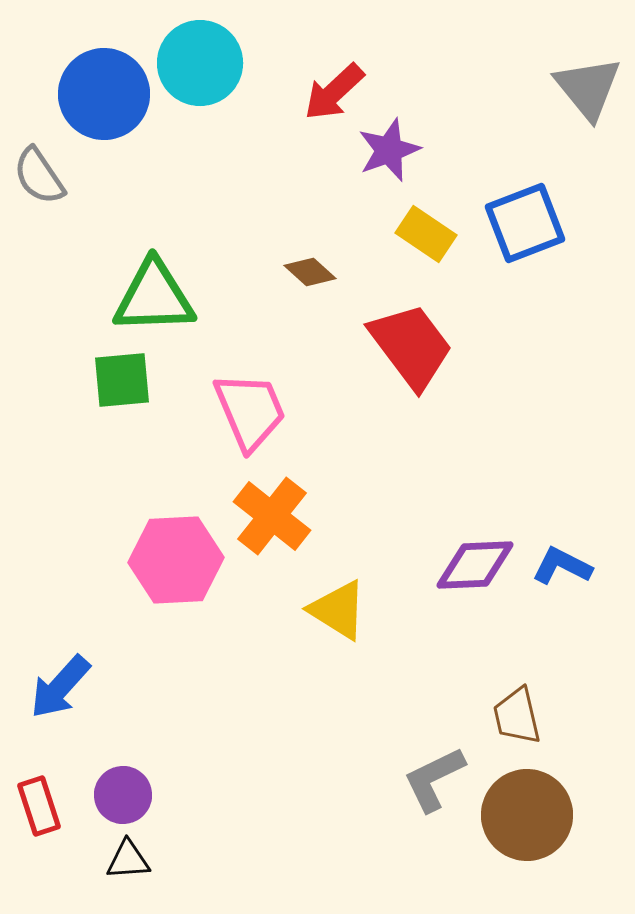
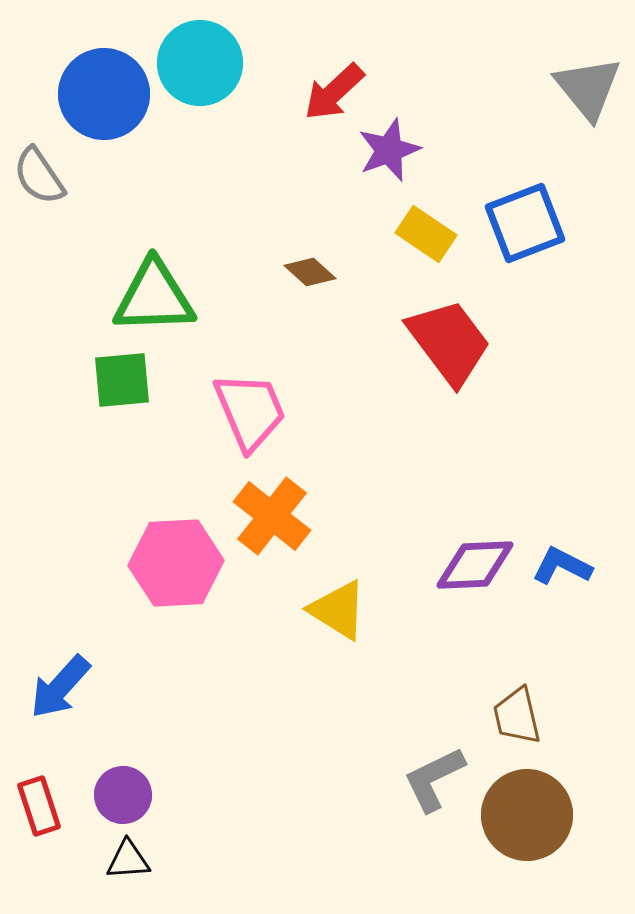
red trapezoid: moved 38 px right, 4 px up
pink hexagon: moved 3 px down
